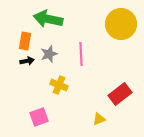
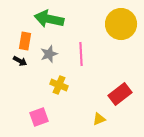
green arrow: moved 1 px right
black arrow: moved 7 px left; rotated 40 degrees clockwise
